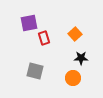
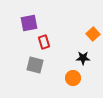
orange square: moved 18 px right
red rectangle: moved 4 px down
black star: moved 2 px right
gray square: moved 6 px up
